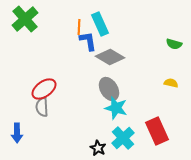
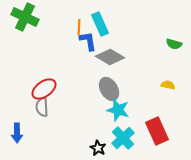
green cross: moved 2 px up; rotated 24 degrees counterclockwise
yellow semicircle: moved 3 px left, 2 px down
cyan star: moved 2 px right, 2 px down
